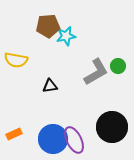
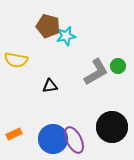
brown pentagon: rotated 20 degrees clockwise
